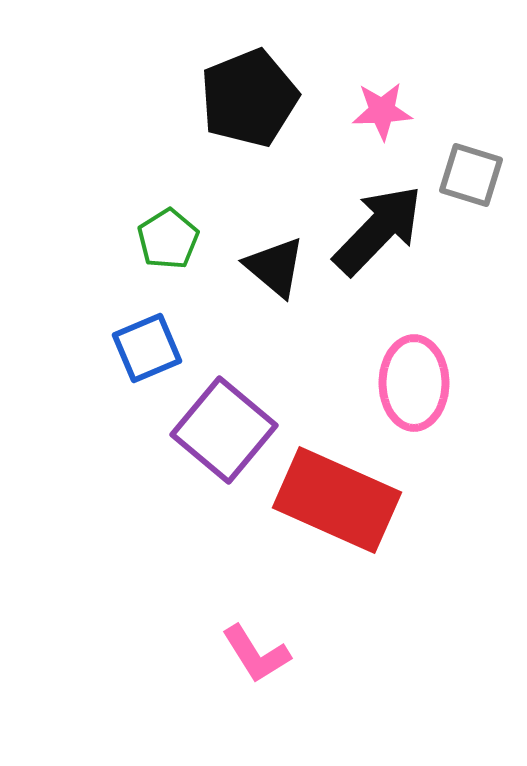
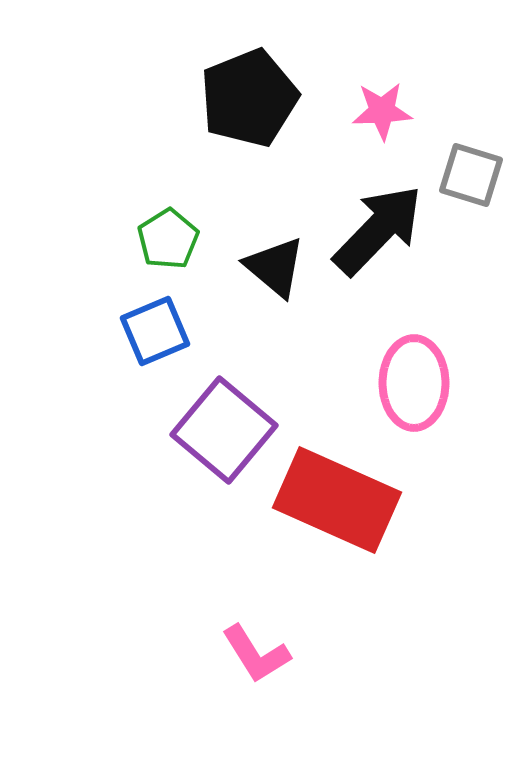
blue square: moved 8 px right, 17 px up
